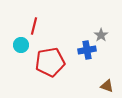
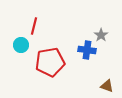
blue cross: rotated 18 degrees clockwise
